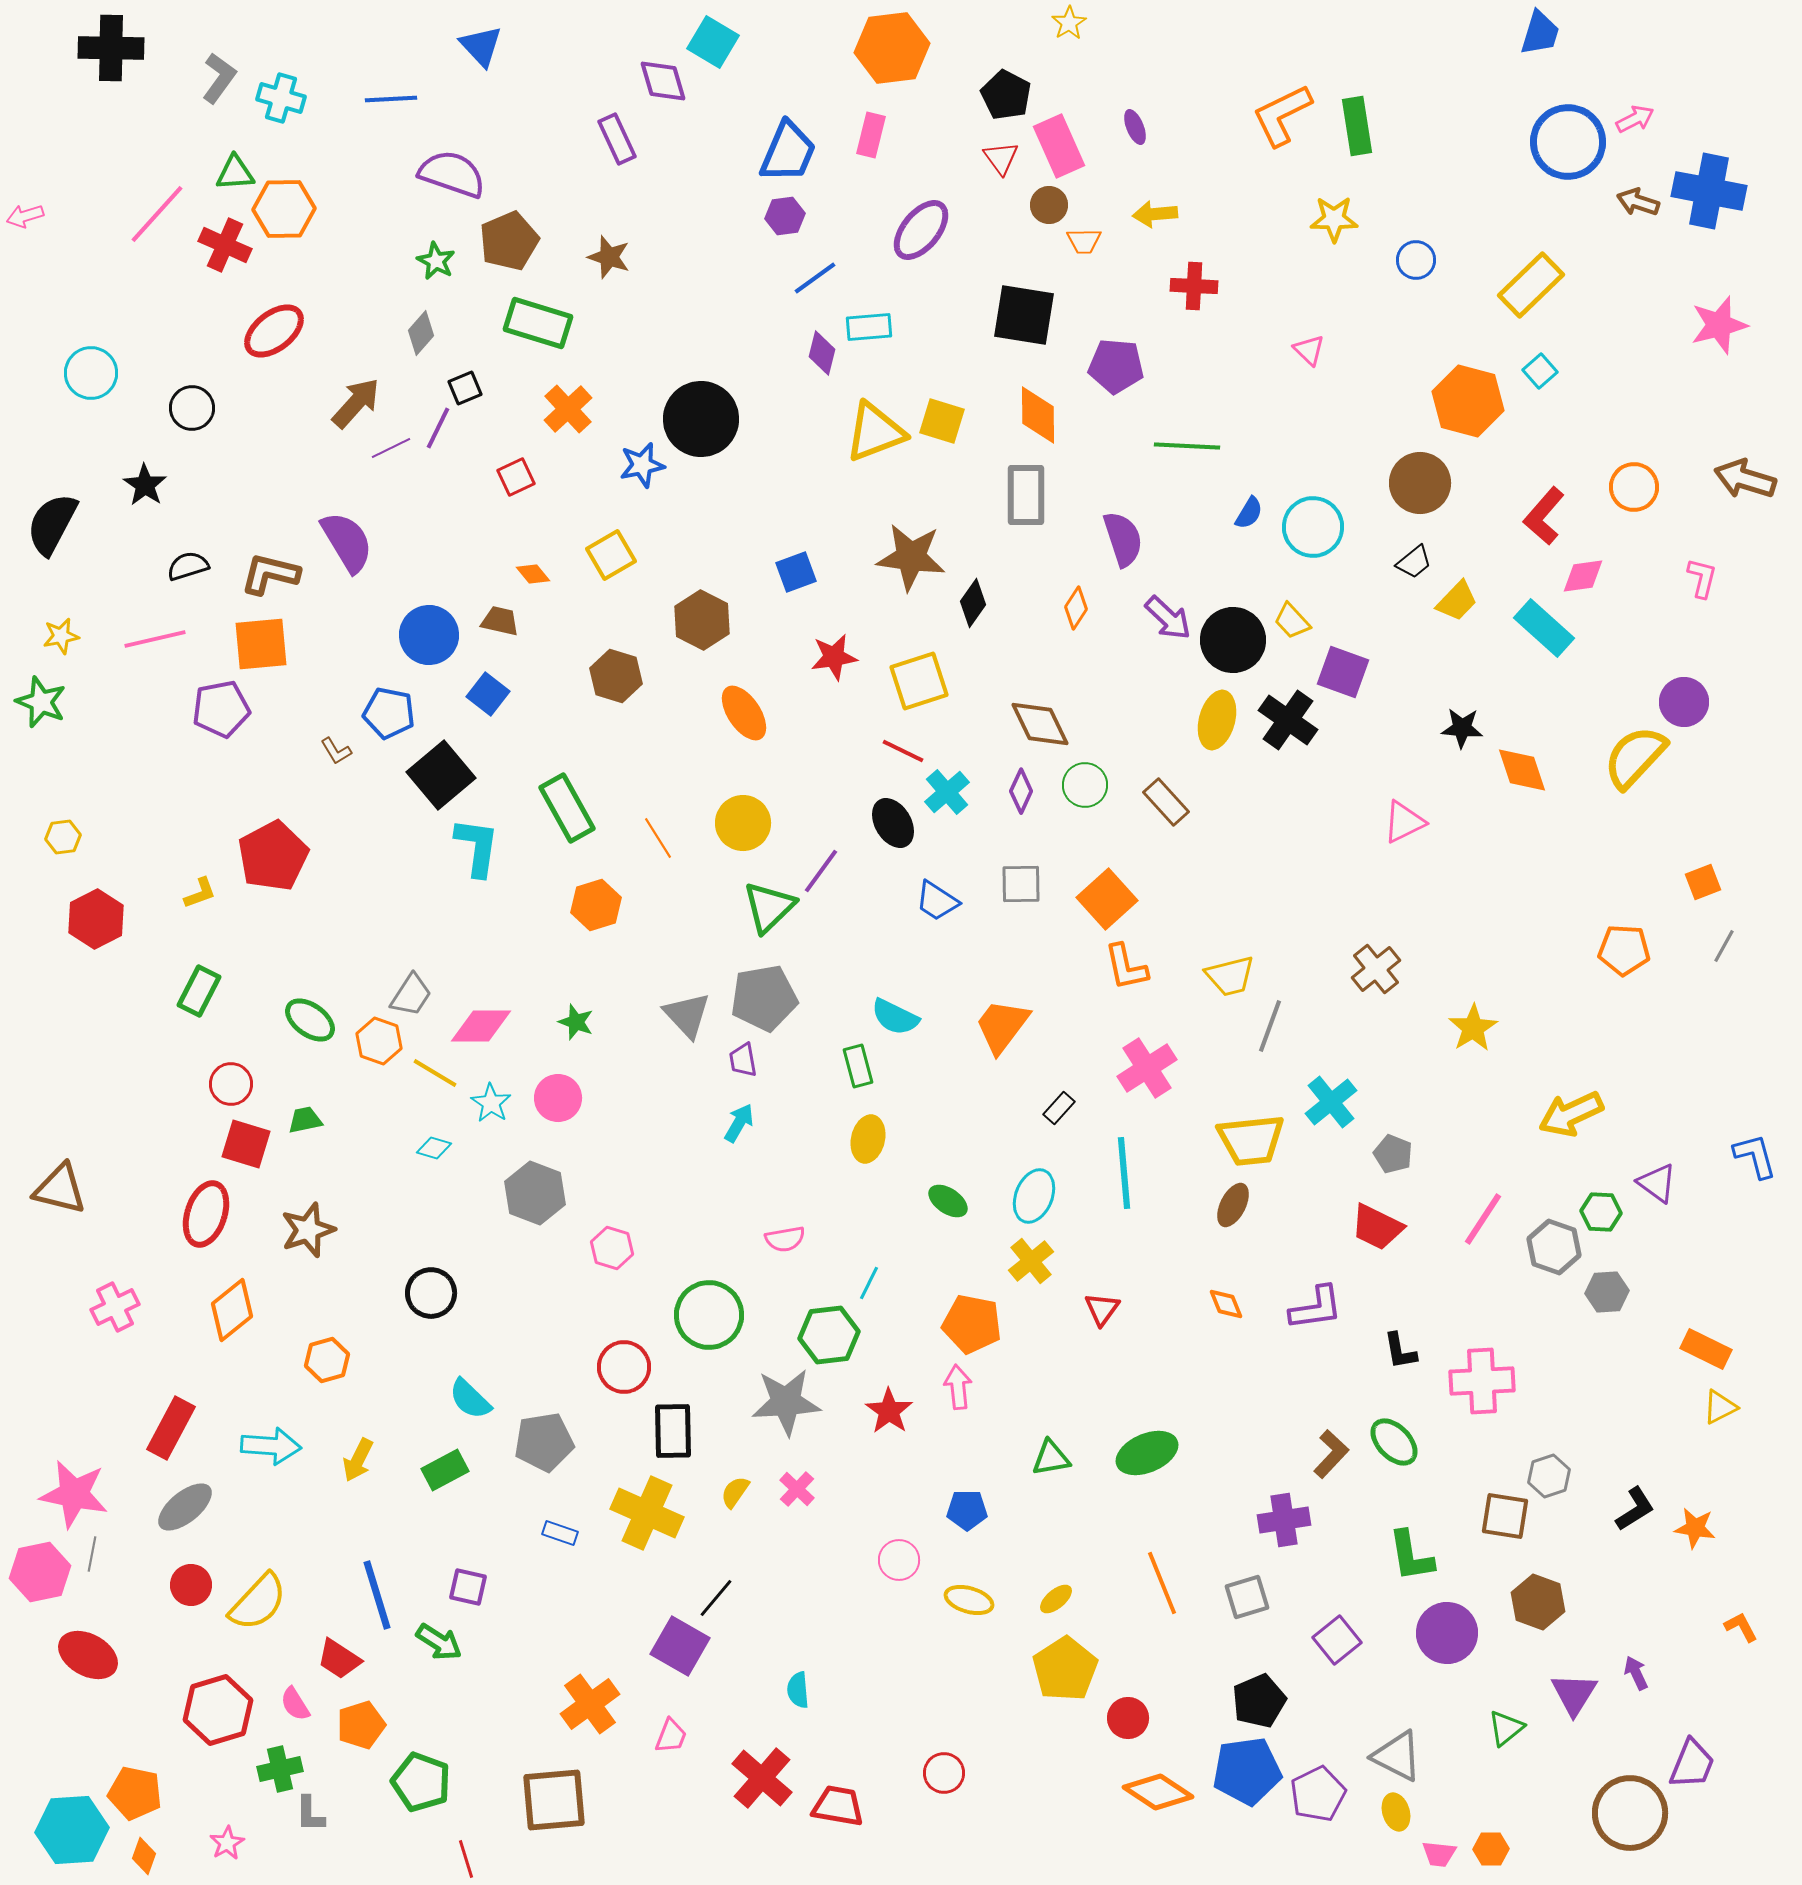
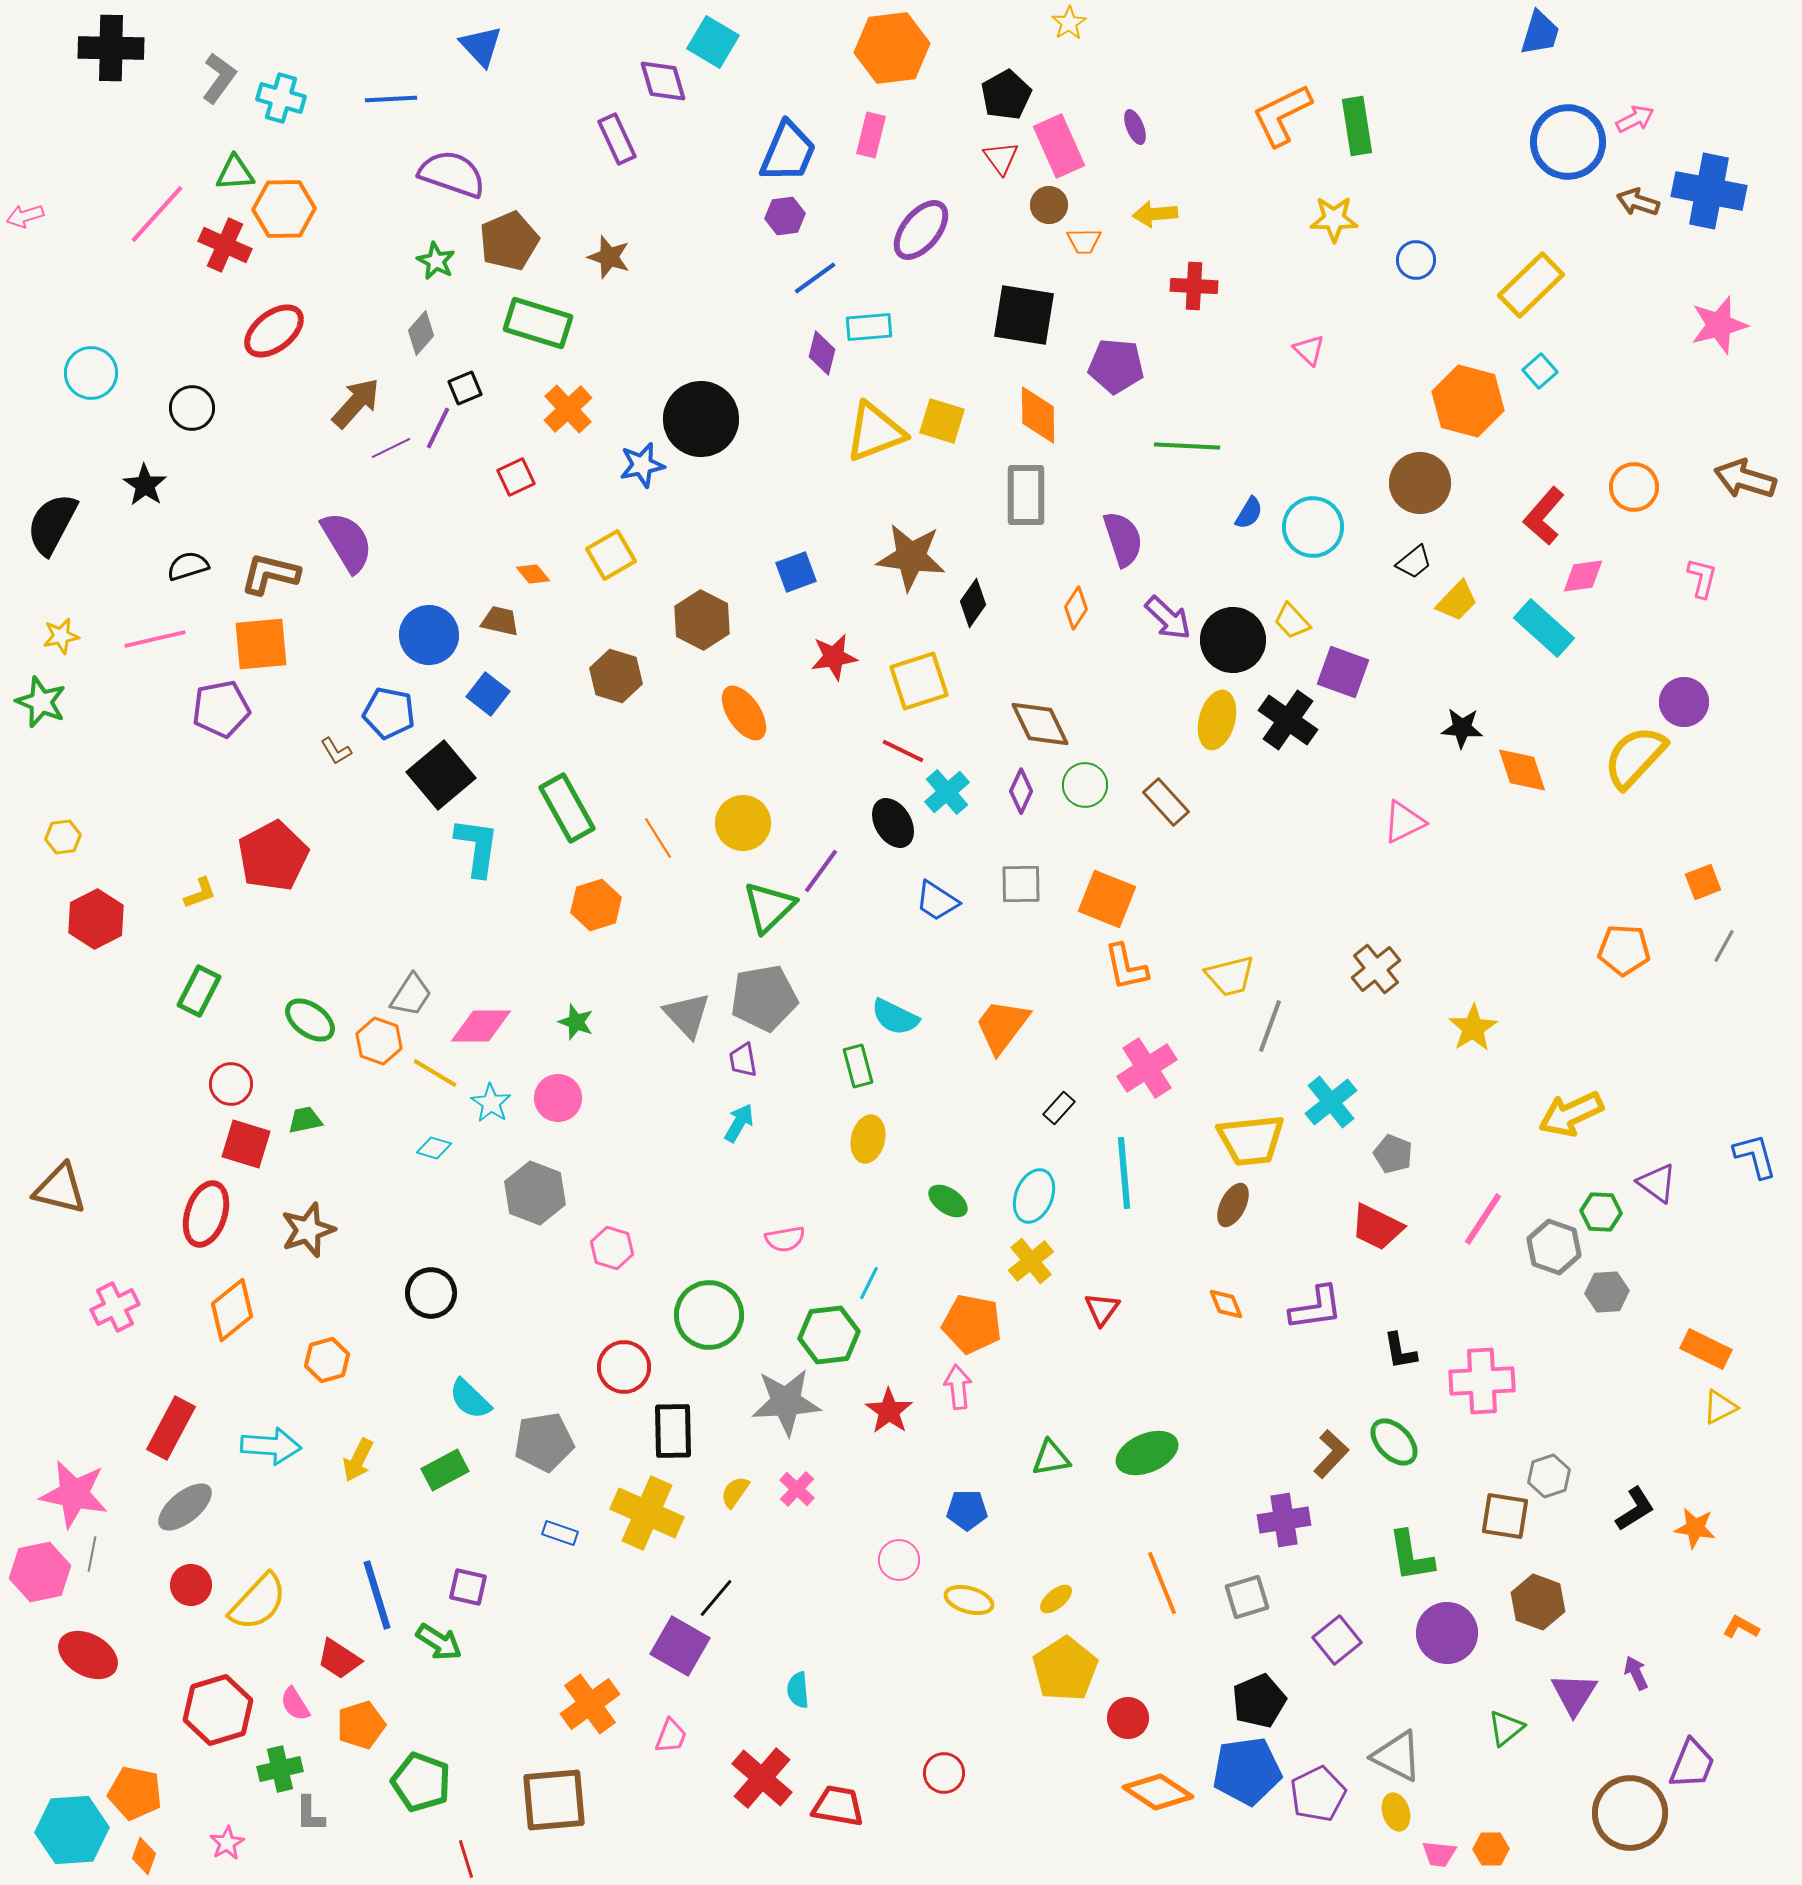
black pentagon at (1006, 95): rotated 15 degrees clockwise
orange square at (1107, 899): rotated 26 degrees counterclockwise
orange L-shape at (1741, 1627): rotated 33 degrees counterclockwise
